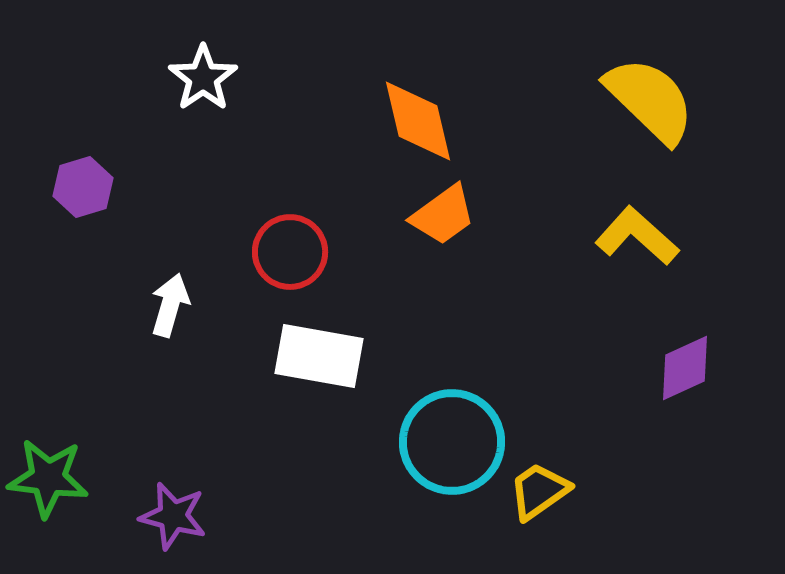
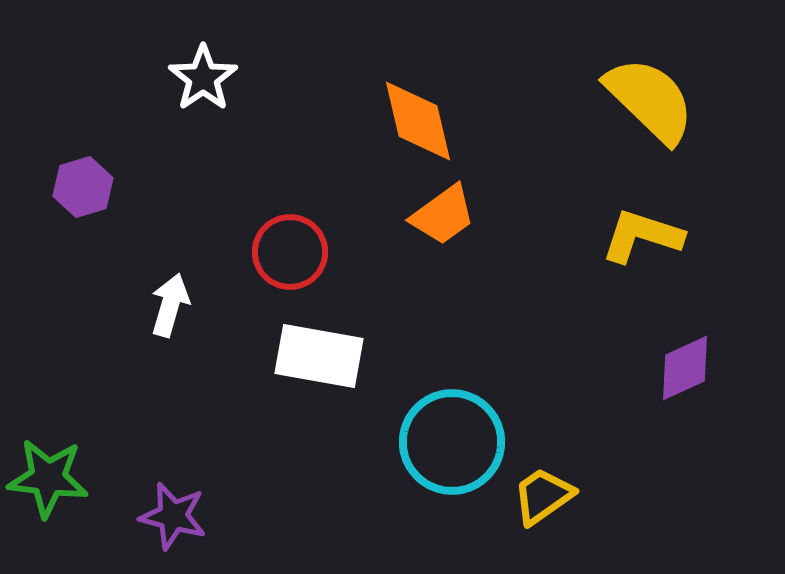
yellow L-shape: moved 5 px right; rotated 24 degrees counterclockwise
yellow trapezoid: moved 4 px right, 5 px down
